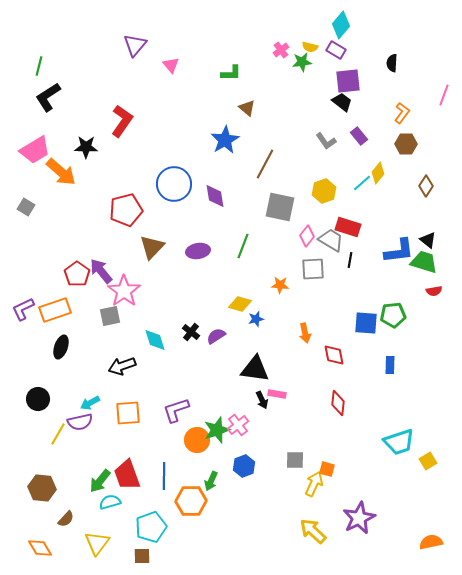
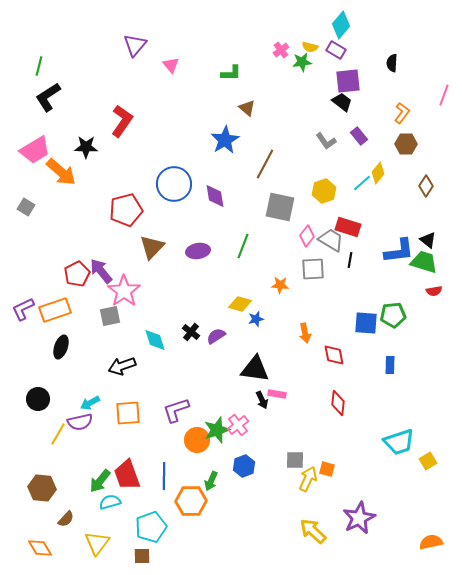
red pentagon at (77, 274): rotated 10 degrees clockwise
yellow arrow at (314, 484): moved 6 px left, 5 px up
